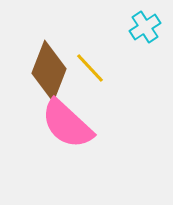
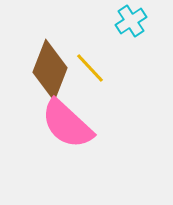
cyan cross: moved 14 px left, 6 px up
brown diamond: moved 1 px right, 1 px up
